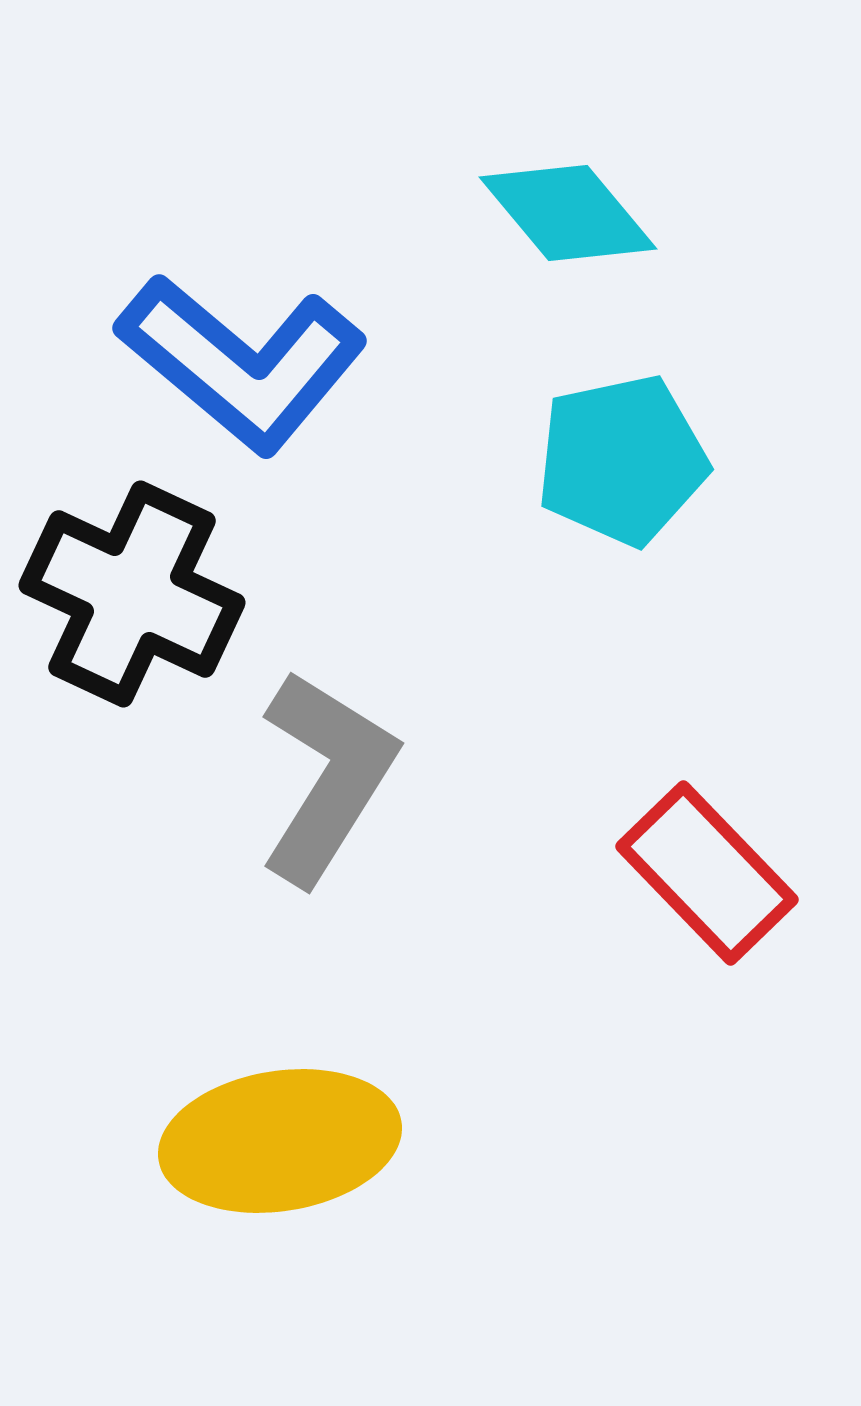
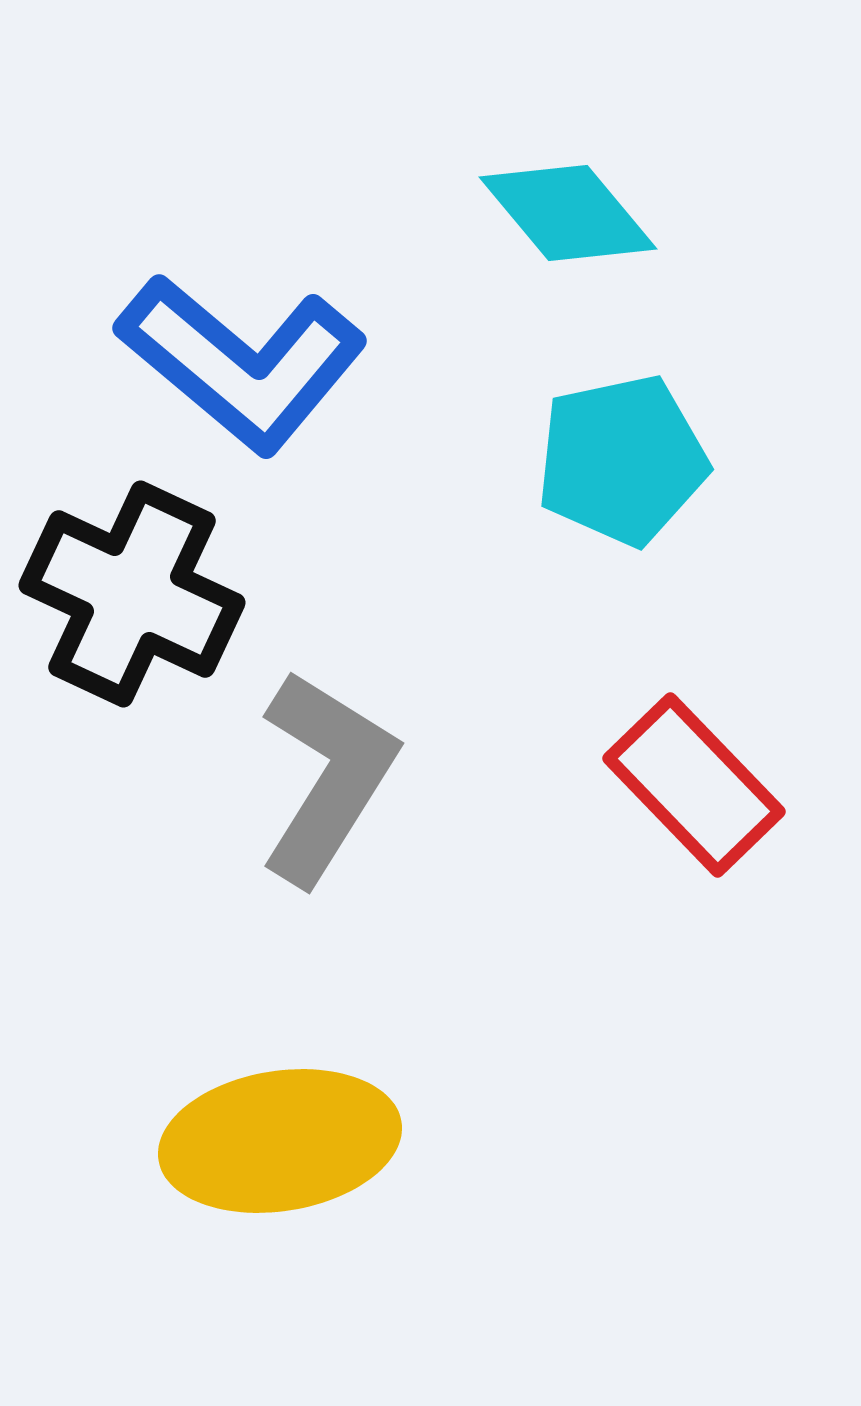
red rectangle: moved 13 px left, 88 px up
